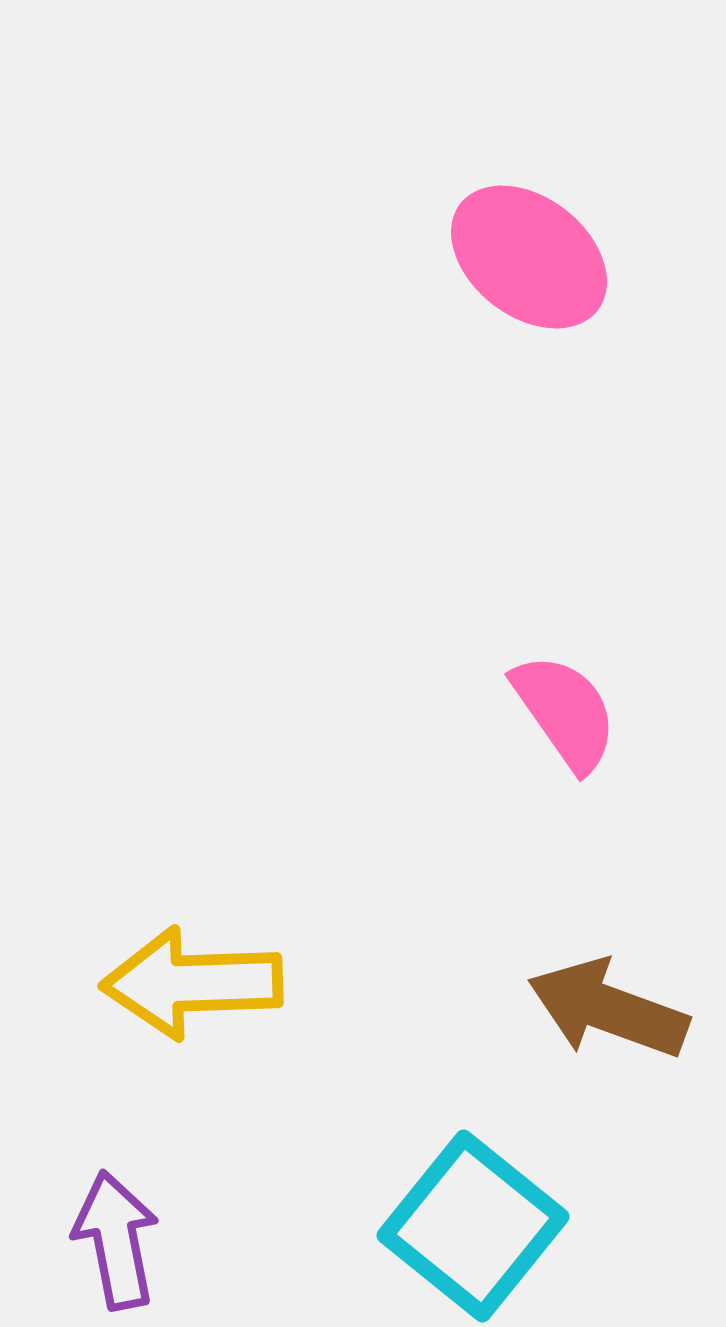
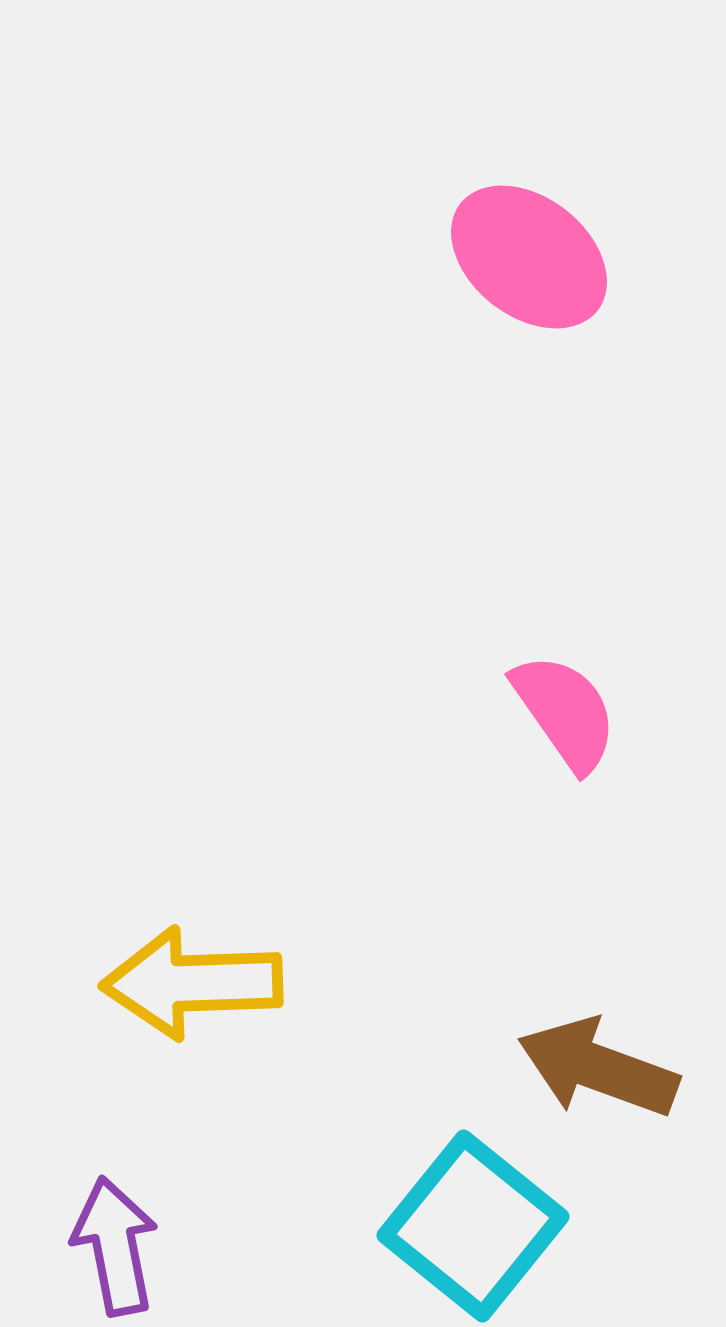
brown arrow: moved 10 px left, 59 px down
purple arrow: moved 1 px left, 6 px down
